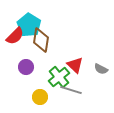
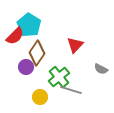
brown diamond: moved 4 px left, 13 px down; rotated 25 degrees clockwise
red triangle: moved 20 px up; rotated 30 degrees clockwise
